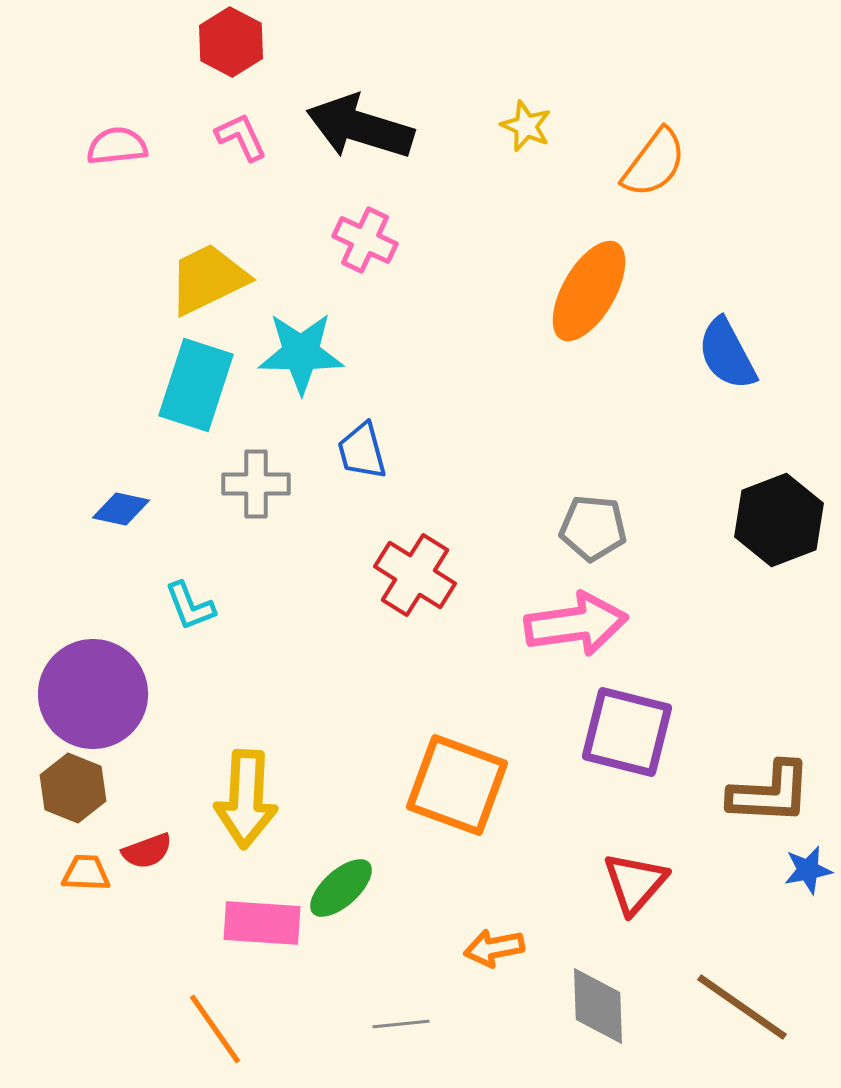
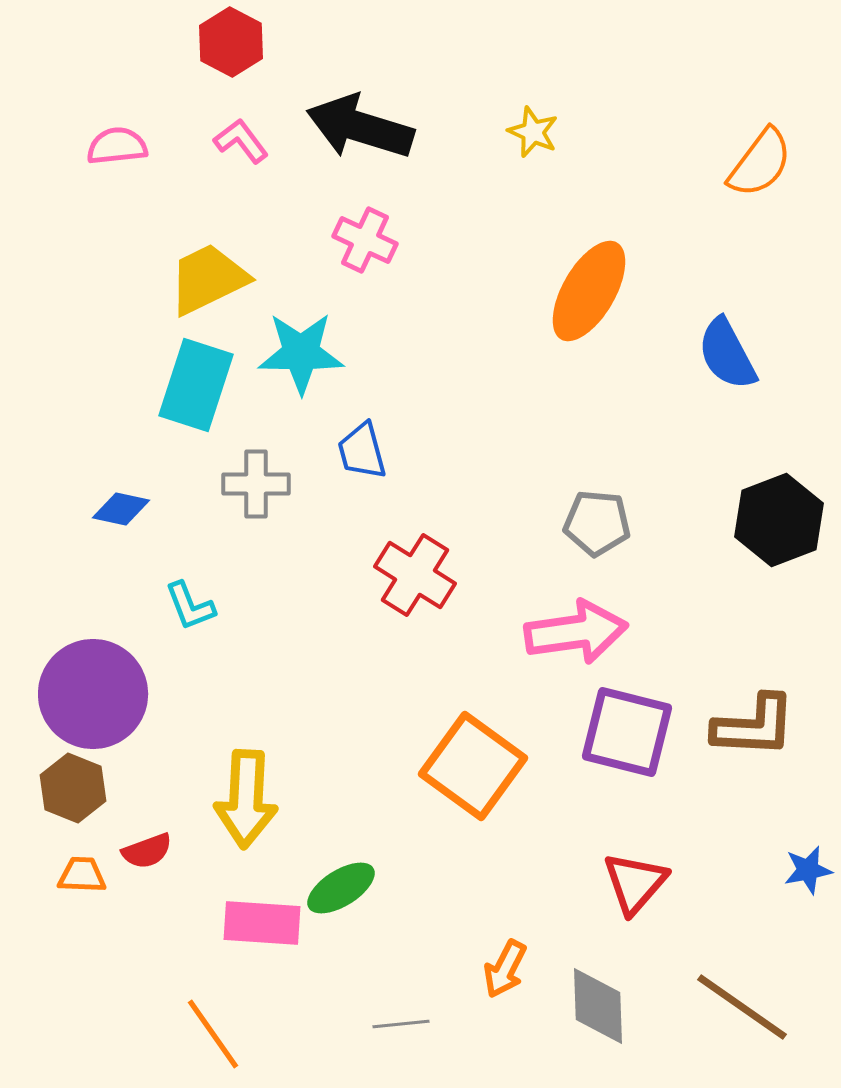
yellow star: moved 7 px right, 6 px down
pink L-shape: moved 4 px down; rotated 12 degrees counterclockwise
orange semicircle: moved 106 px right
gray pentagon: moved 4 px right, 5 px up
pink arrow: moved 8 px down
orange square: moved 16 px right, 19 px up; rotated 16 degrees clockwise
brown L-shape: moved 16 px left, 67 px up
orange trapezoid: moved 4 px left, 2 px down
green ellipse: rotated 10 degrees clockwise
orange arrow: moved 11 px right, 21 px down; rotated 52 degrees counterclockwise
orange line: moved 2 px left, 5 px down
